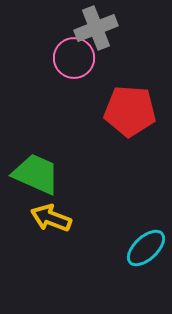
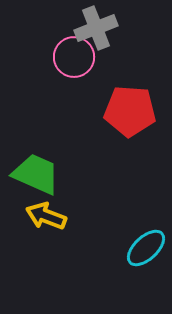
pink circle: moved 1 px up
yellow arrow: moved 5 px left, 2 px up
